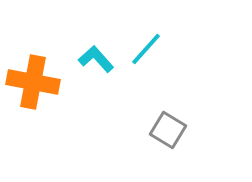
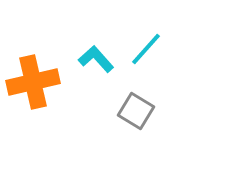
orange cross: rotated 24 degrees counterclockwise
gray square: moved 32 px left, 19 px up
